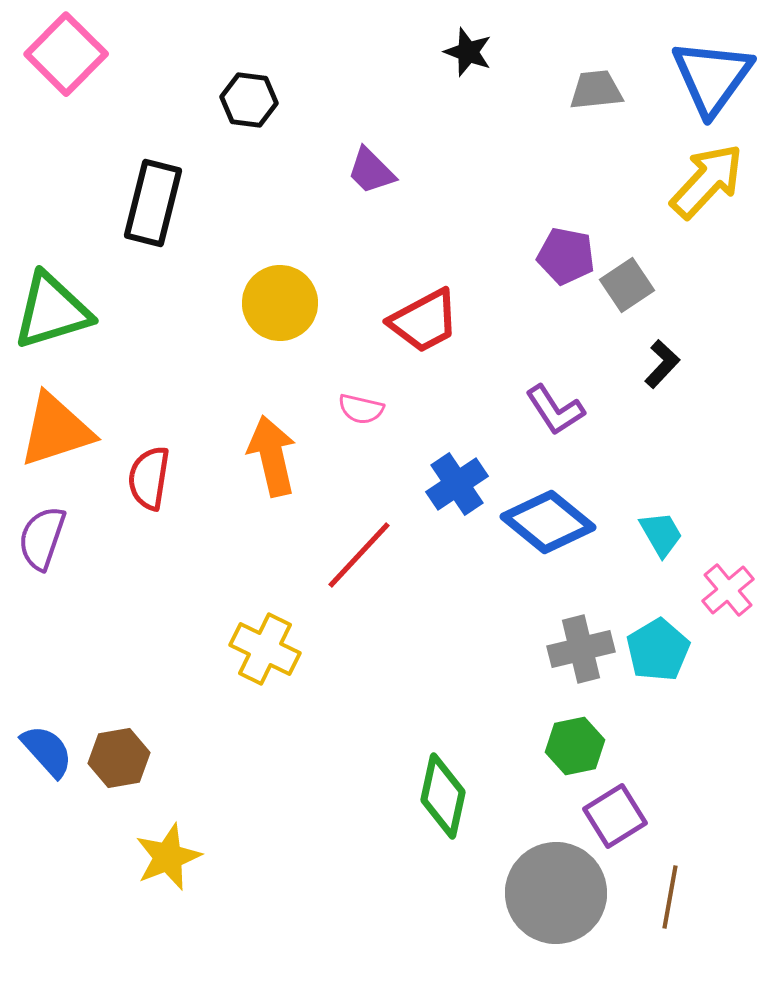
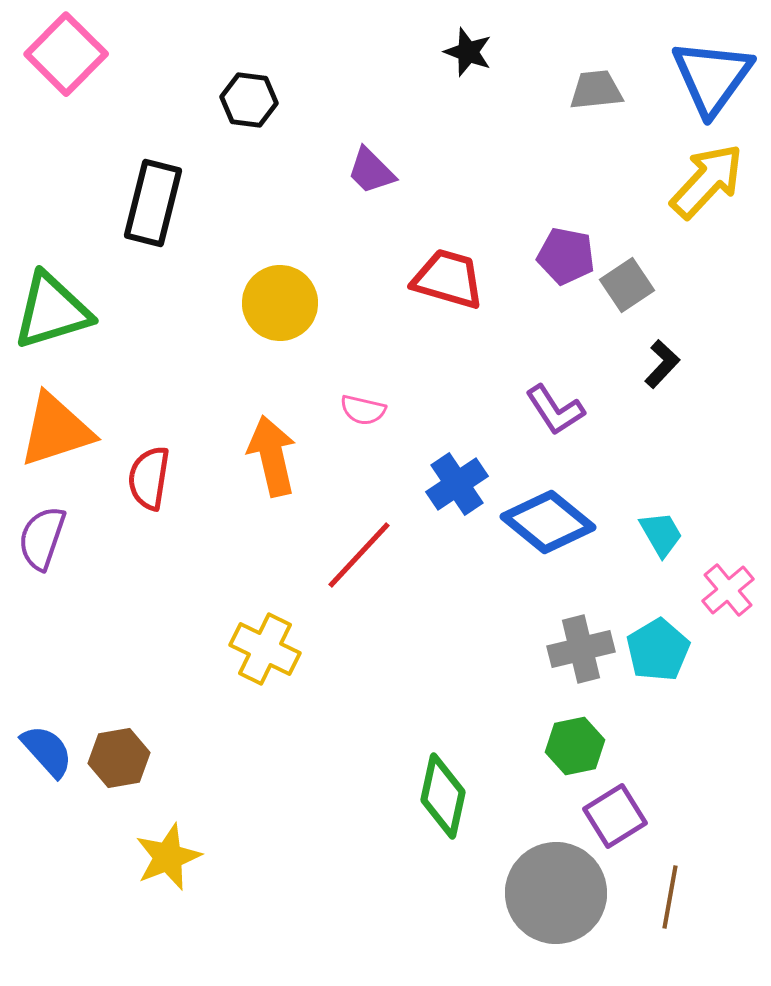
red trapezoid: moved 24 px right, 42 px up; rotated 136 degrees counterclockwise
pink semicircle: moved 2 px right, 1 px down
